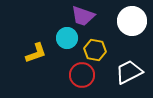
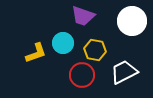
cyan circle: moved 4 px left, 5 px down
white trapezoid: moved 5 px left
